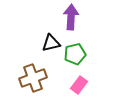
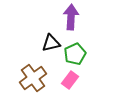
green pentagon: rotated 10 degrees counterclockwise
brown cross: rotated 16 degrees counterclockwise
pink rectangle: moved 9 px left, 5 px up
